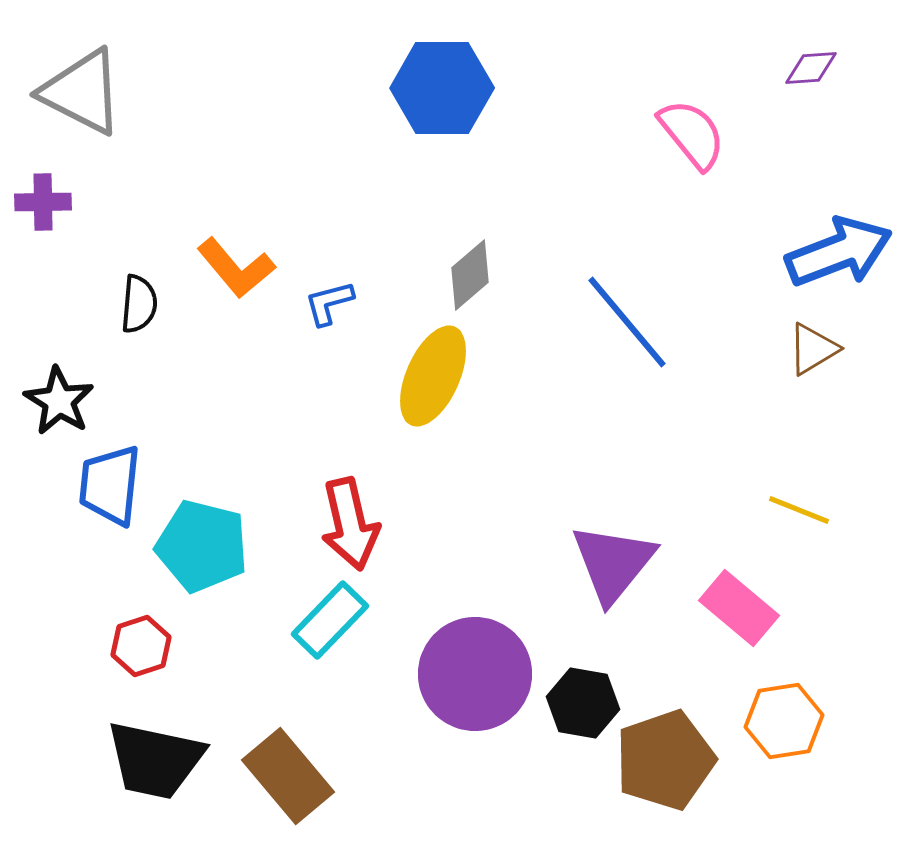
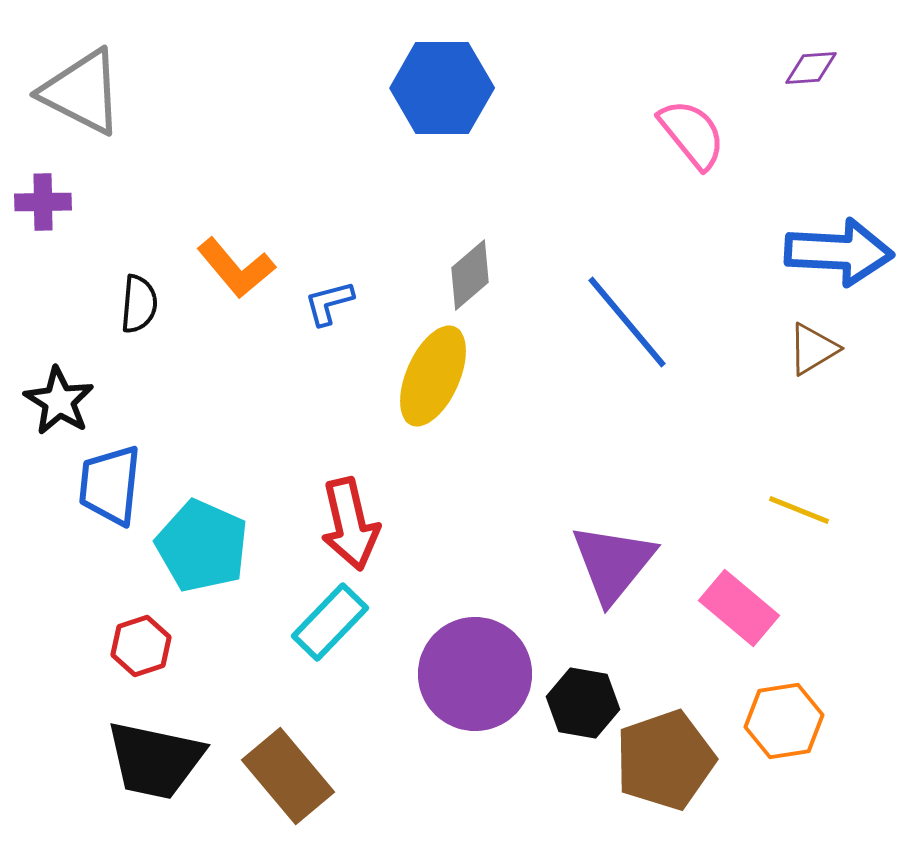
blue arrow: rotated 24 degrees clockwise
cyan pentagon: rotated 10 degrees clockwise
cyan rectangle: moved 2 px down
